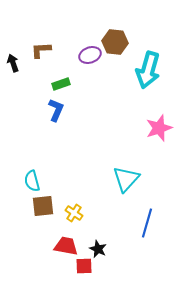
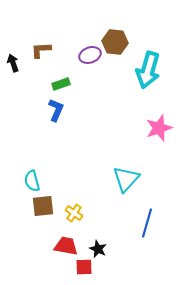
red square: moved 1 px down
